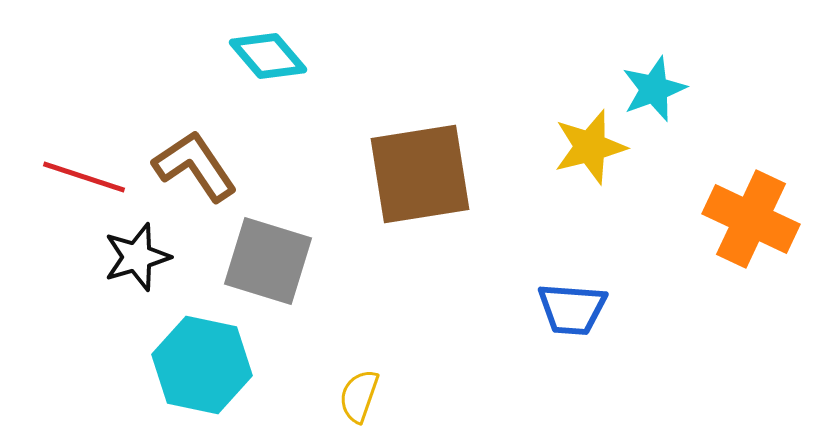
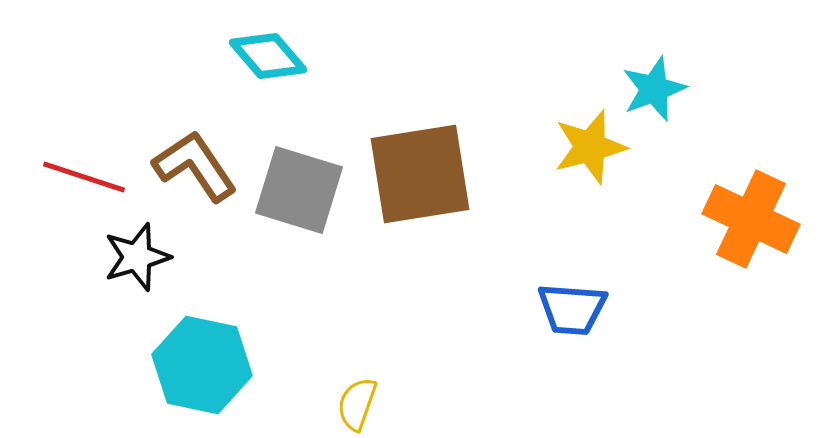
gray square: moved 31 px right, 71 px up
yellow semicircle: moved 2 px left, 8 px down
